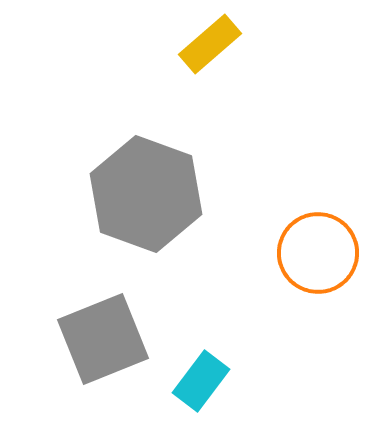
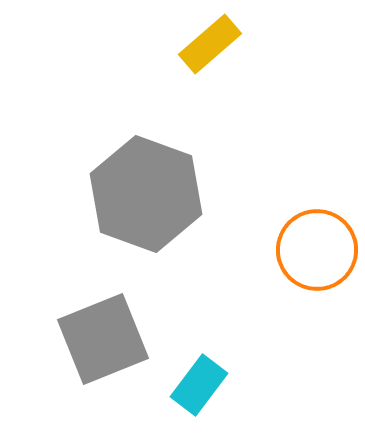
orange circle: moved 1 px left, 3 px up
cyan rectangle: moved 2 px left, 4 px down
